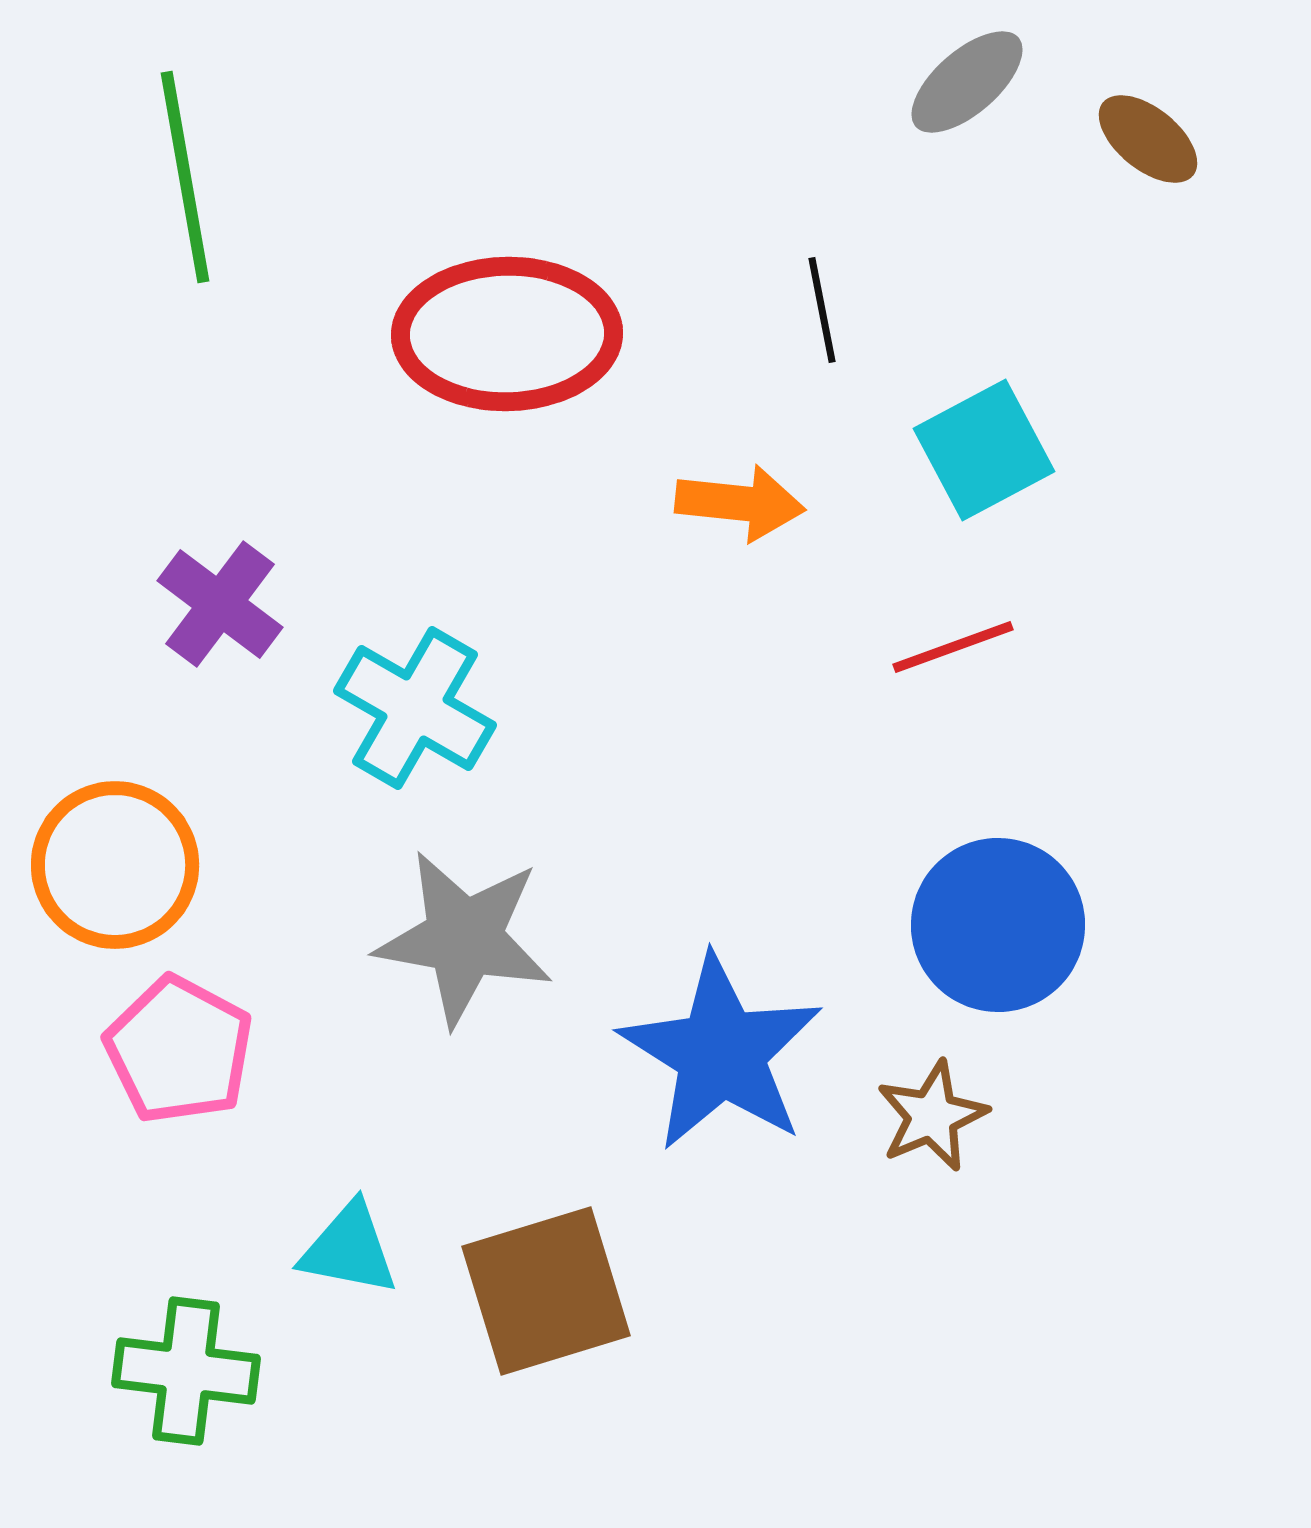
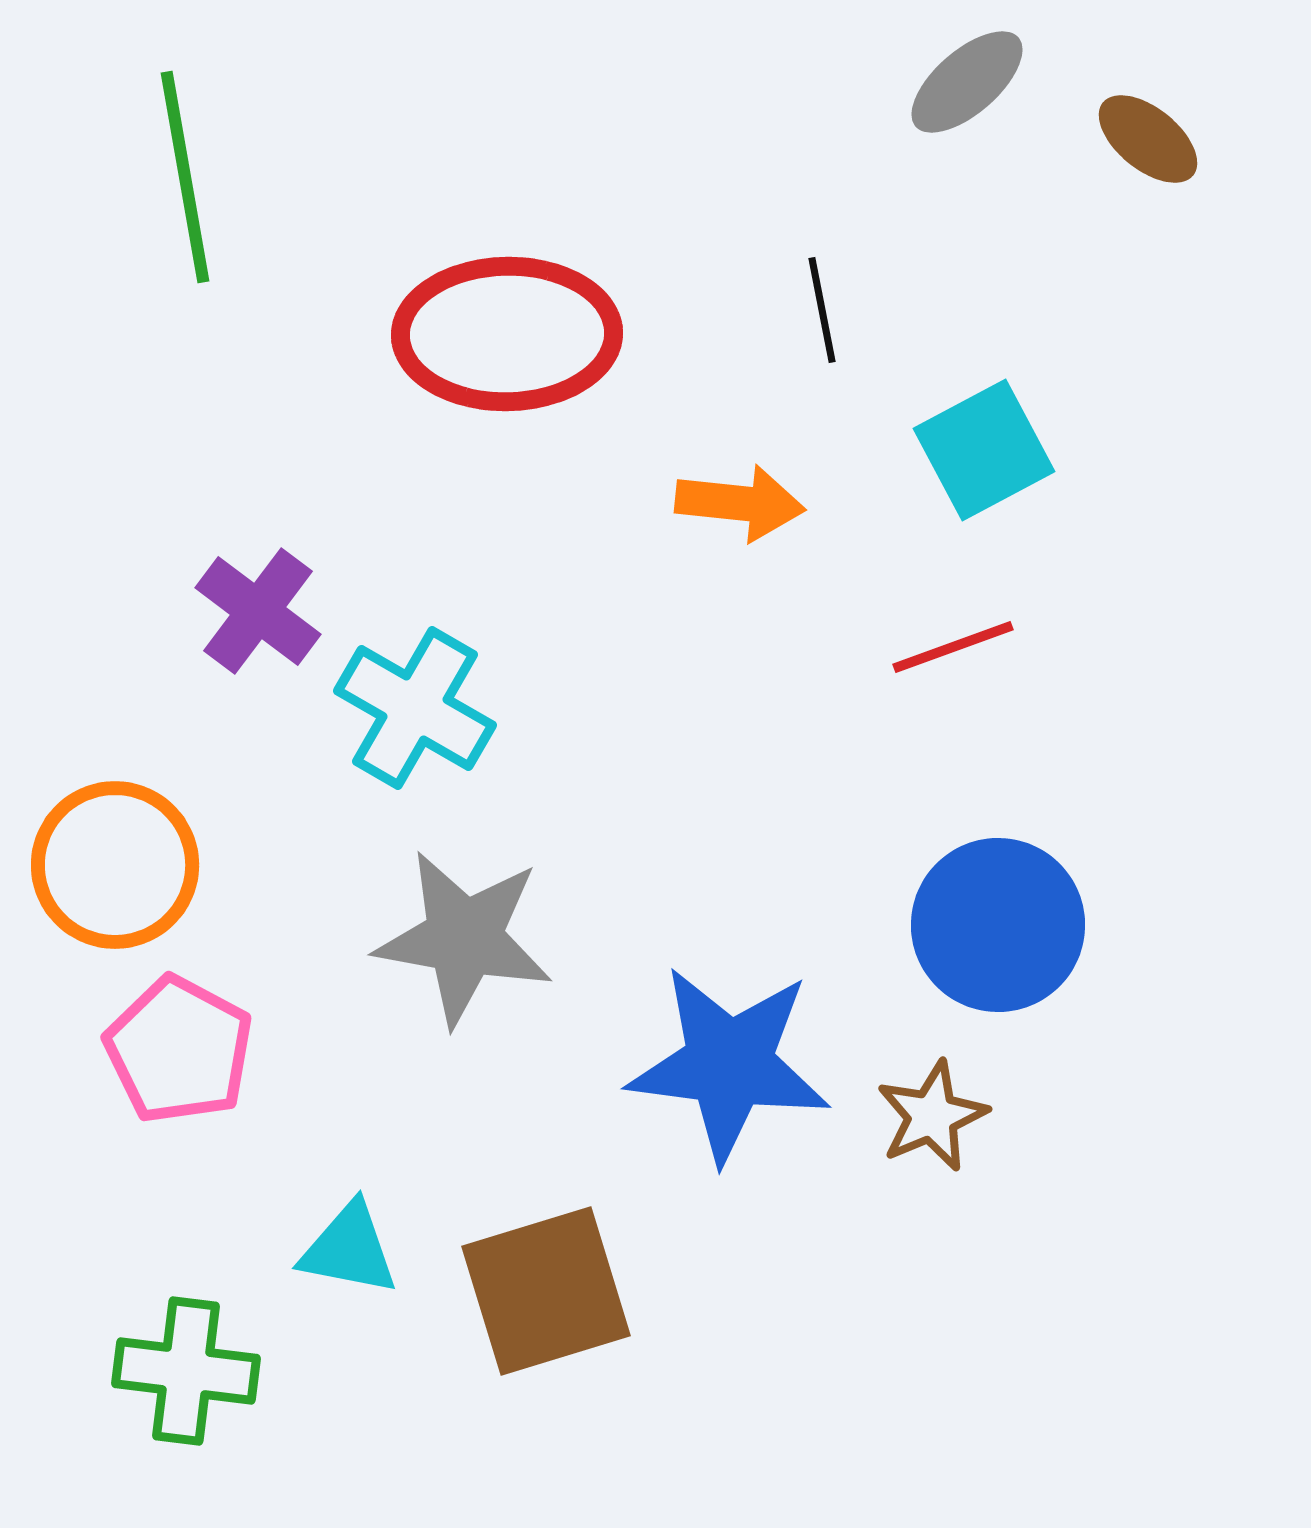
purple cross: moved 38 px right, 7 px down
blue star: moved 8 px right, 11 px down; rotated 25 degrees counterclockwise
